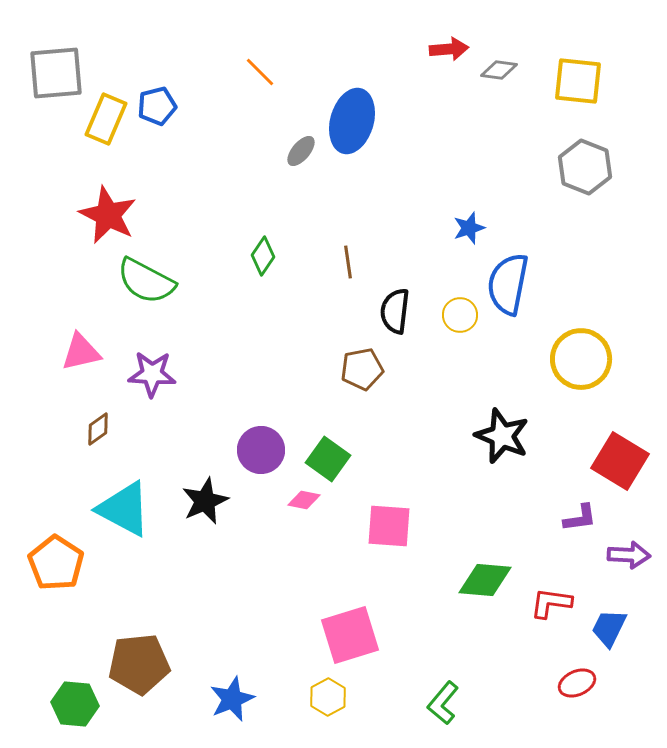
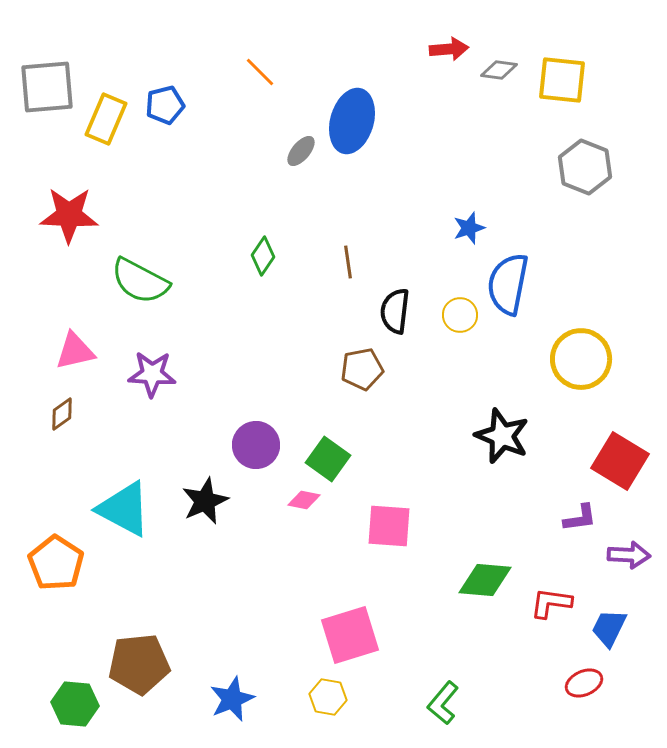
gray square at (56, 73): moved 9 px left, 14 px down
yellow square at (578, 81): moved 16 px left, 1 px up
blue pentagon at (157, 106): moved 8 px right, 1 px up
red star at (108, 215): moved 39 px left; rotated 24 degrees counterclockwise
green semicircle at (146, 281): moved 6 px left
pink triangle at (81, 352): moved 6 px left, 1 px up
brown diamond at (98, 429): moved 36 px left, 15 px up
purple circle at (261, 450): moved 5 px left, 5 px up
red ellipse at (577, 683): moved 7 px right
yellow hexagon at (328, 697): rotated 21 degrees counterclockwise
